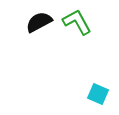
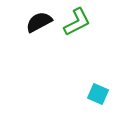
green L-shape: rotated 92 degrees clockwise
